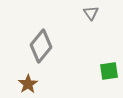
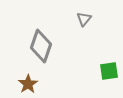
gray triangle: moved 7 px left, 6 px down; rotated 14 degrees clockwise
gray diamond: rotated 20 degrees counterclockwise
